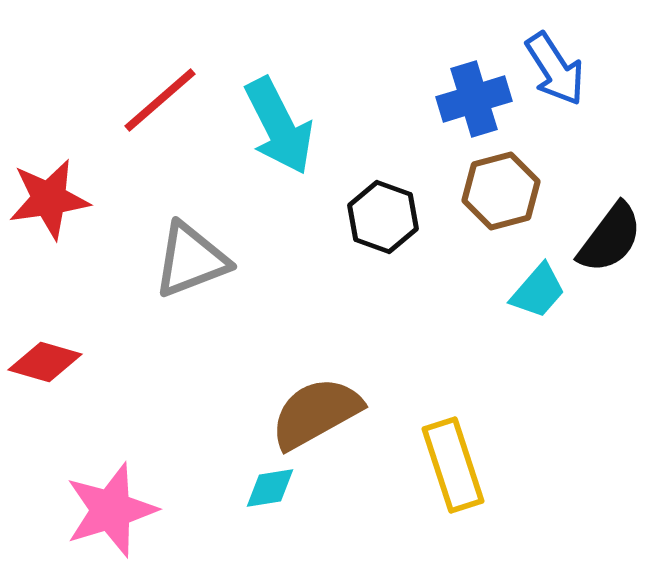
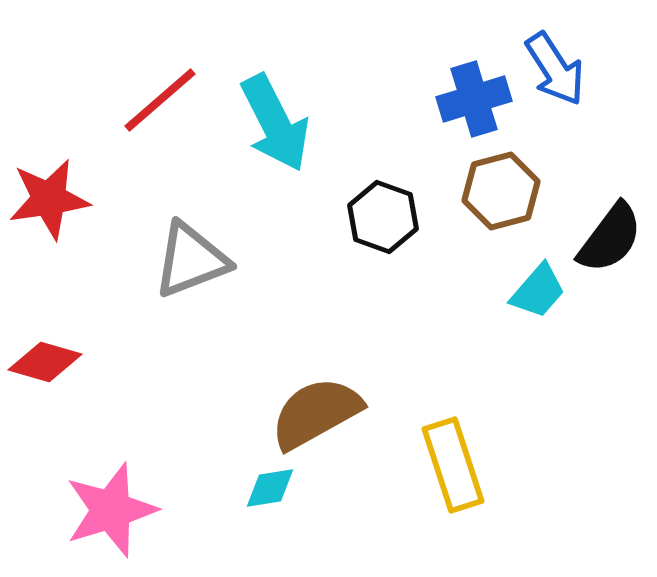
cyan arrow: moved 4 px left, 3 px up
